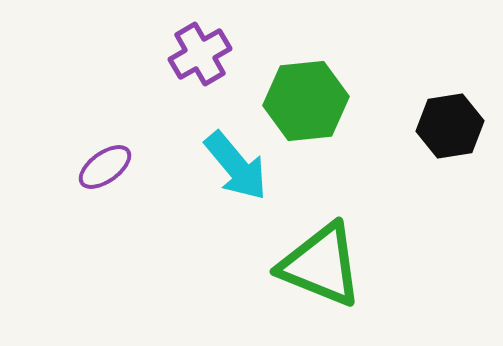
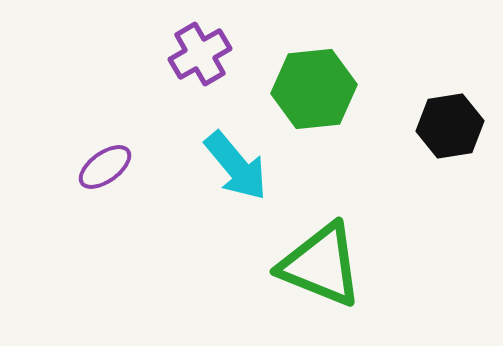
green hexagon: moved 8 px right, 12 px up
